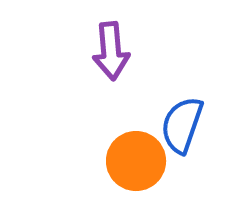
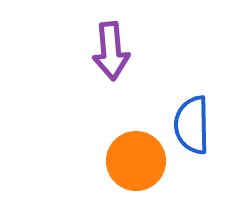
blue semicircle: moved 10 px right; rotated 20 degrees counterclockwise
